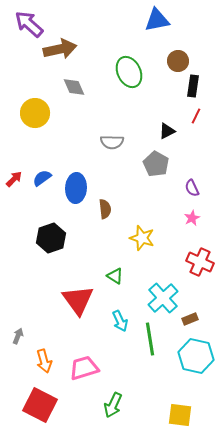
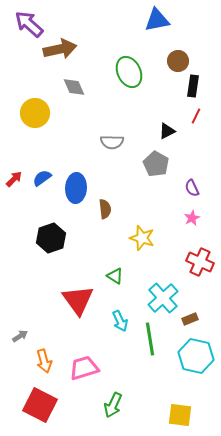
gray arrow: moved 2 px right; rotated 35 degrees clockwise
